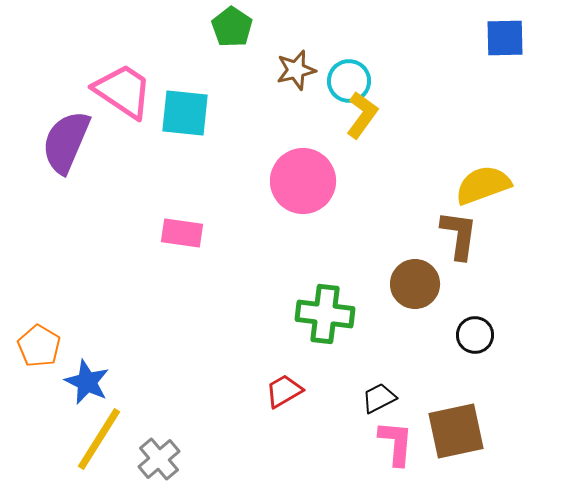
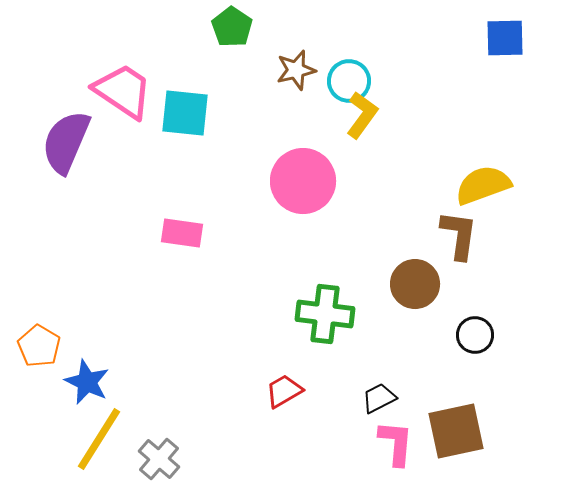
gray cross: rotated 9 degrees counterclockwise
